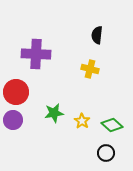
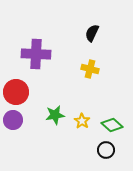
black semicircle: moved 5 px left, 2 px up; rotated 18 degrees clockwise
green star: moved 1 px right, 2 px down
black circle: moved 3 px up
